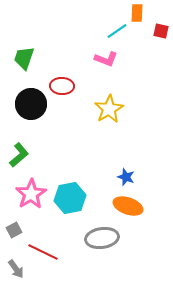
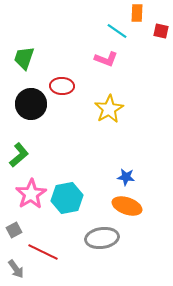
cyan line: rotated 70 degrees clockwise
blue star: rotated 12 degrees counterclockwise
cyan hexagon: moved 3 px left
orange ellipse: moved 1 px left
